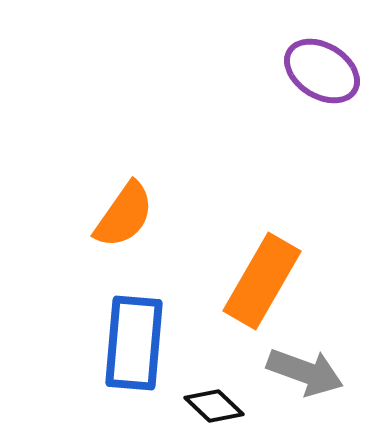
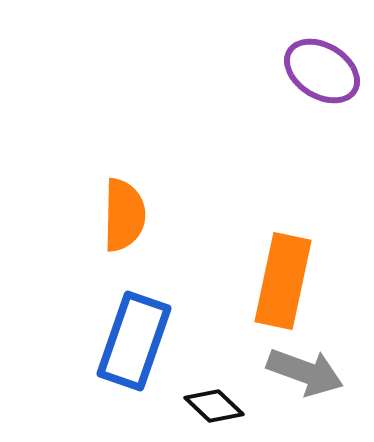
orange semicircle: rotated 34 degrees counterclockwise
orange rectangle: moved 21 px right; rotated 18 degrees counterclockwise
blue rectangle: moved 2 px up; rotated 14 degrees clockwise
